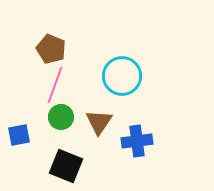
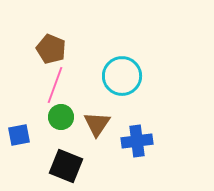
brown triangle: moved 2 px left, 2 px down
